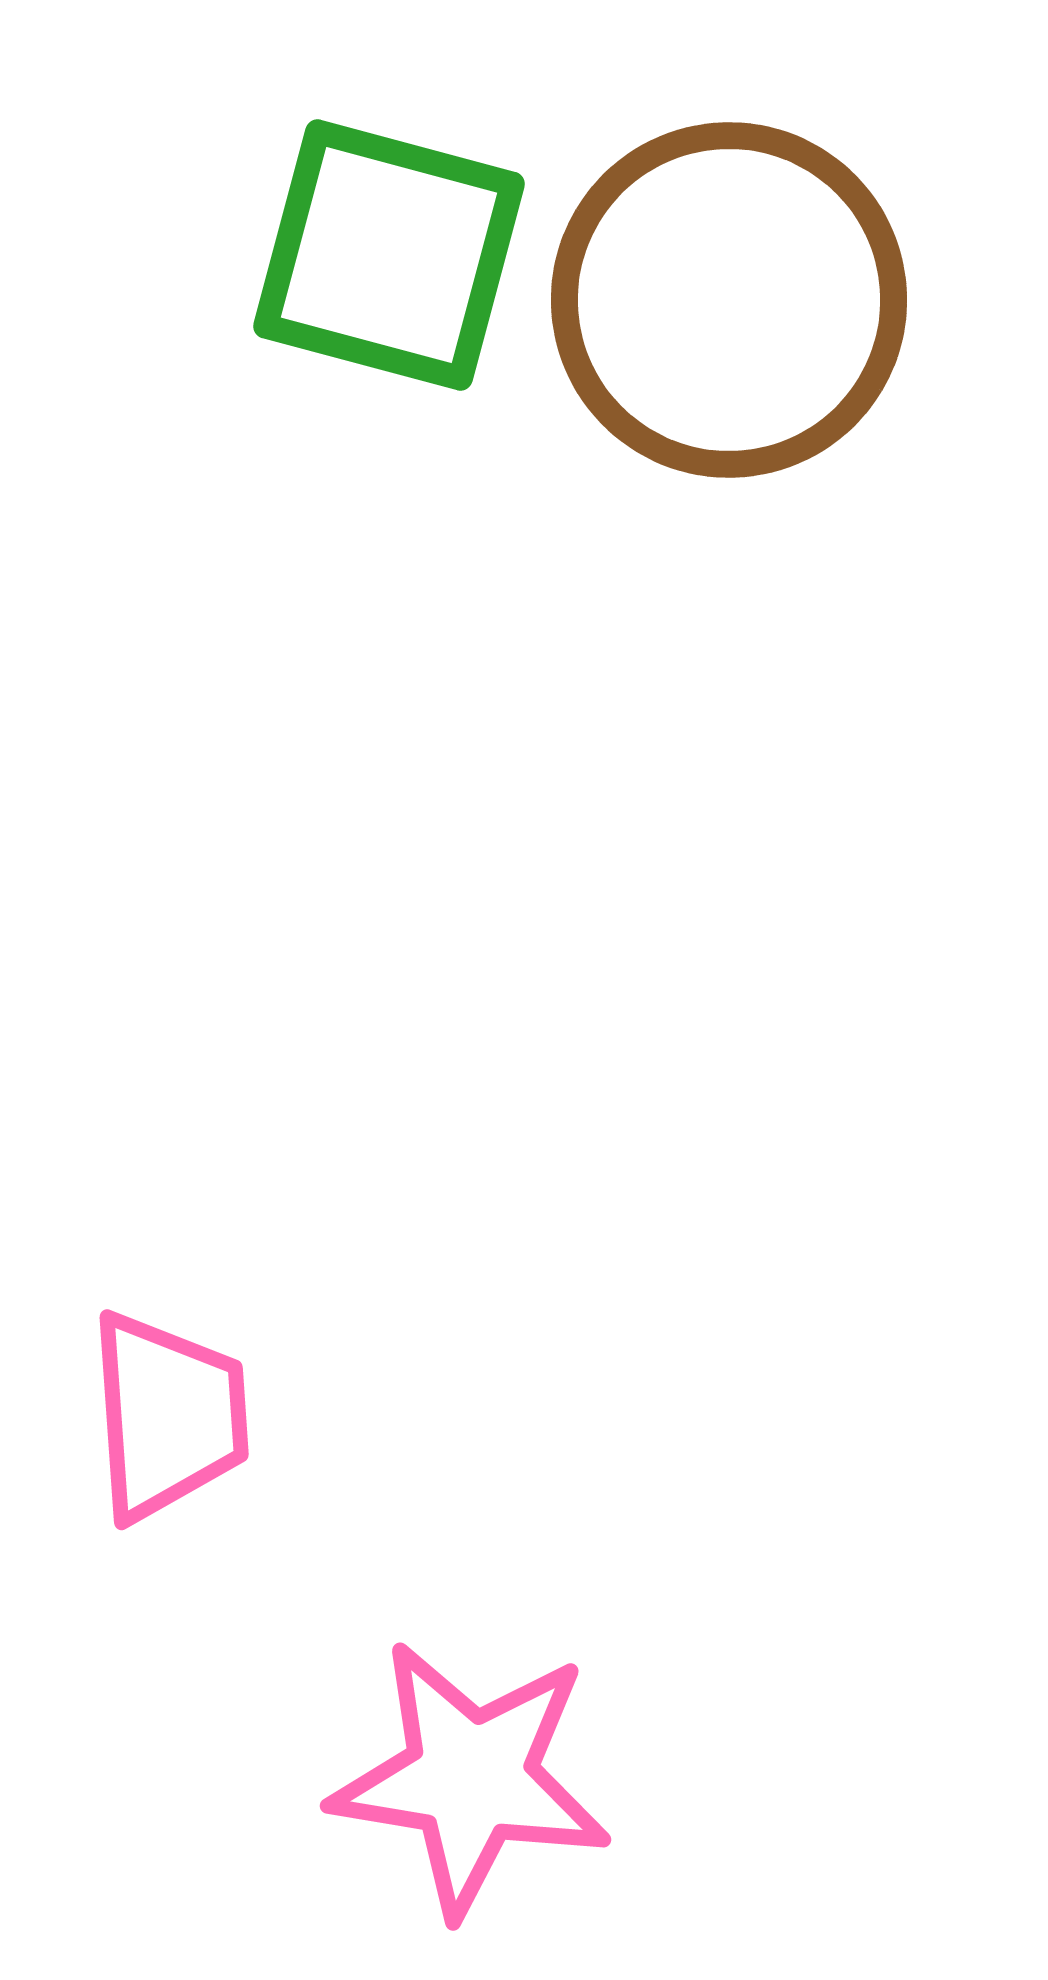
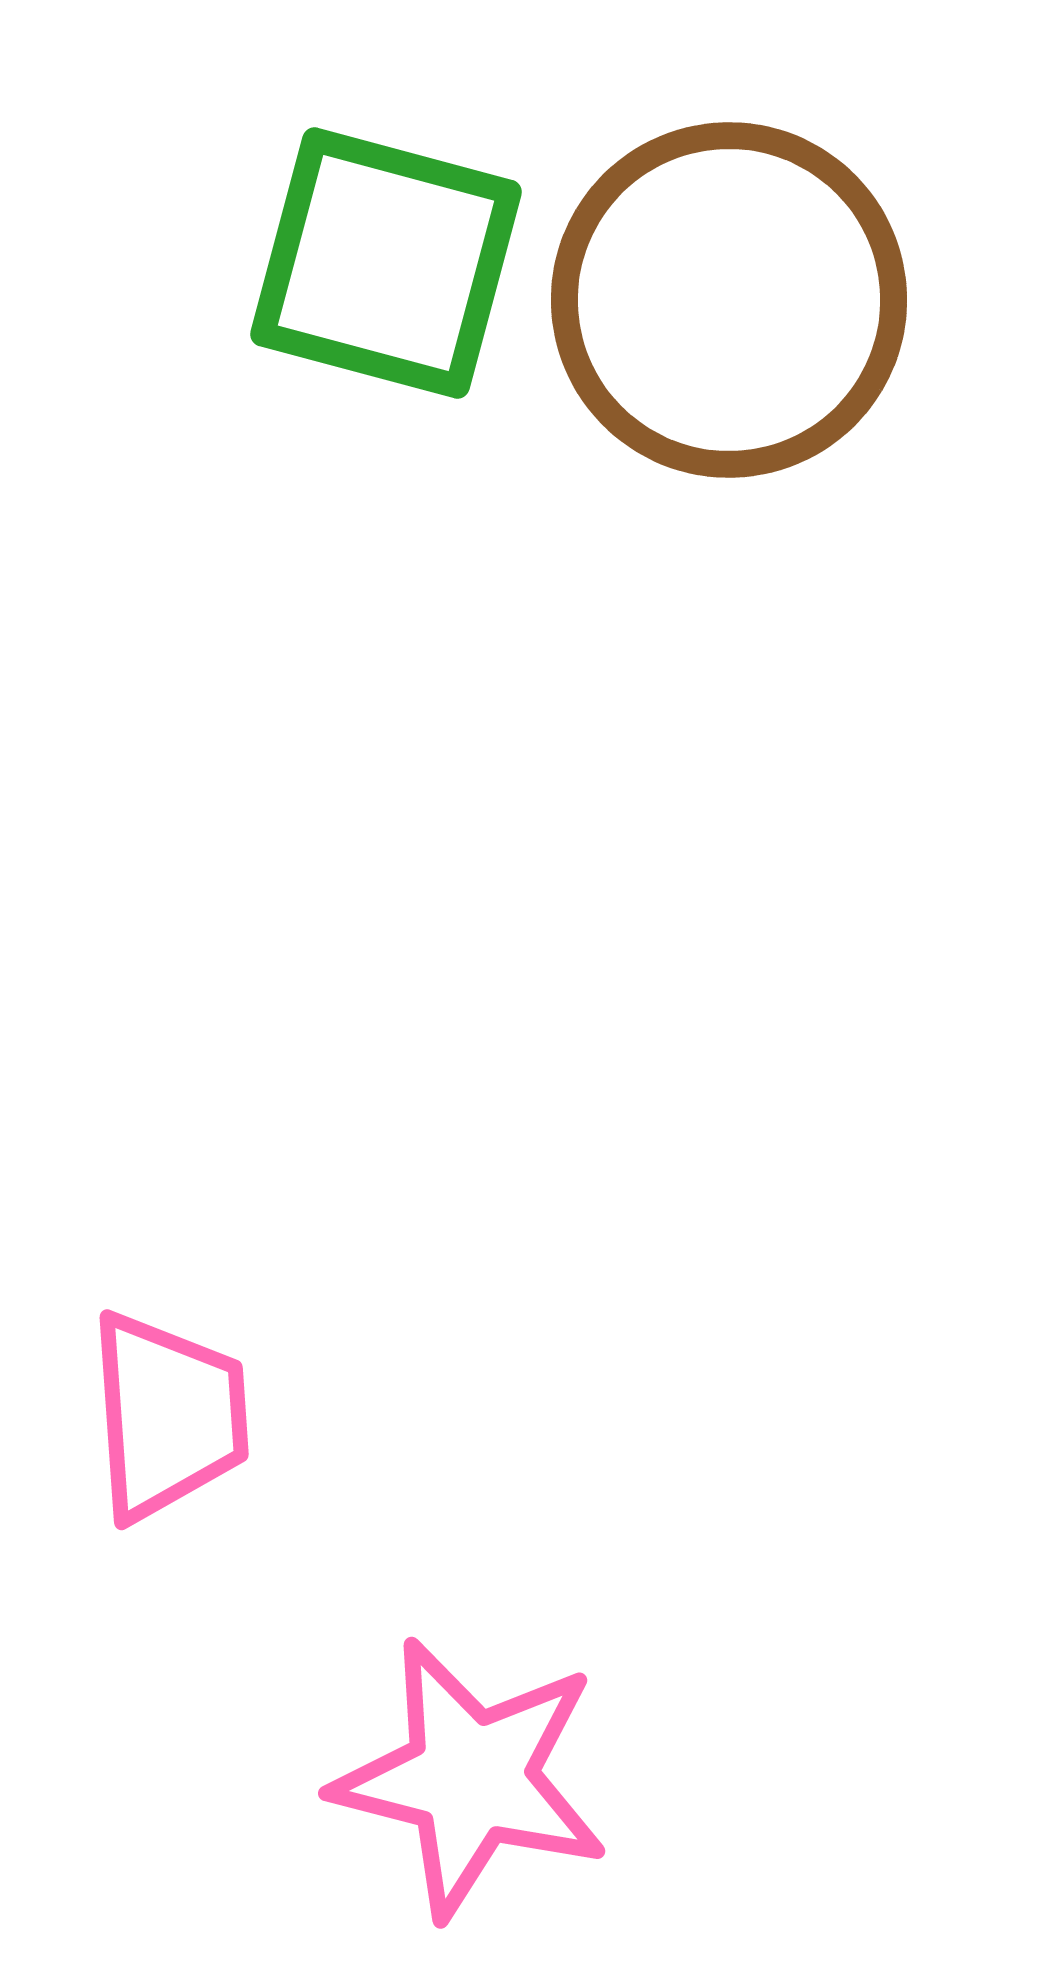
green square: moved 3 px left, 8 px down
pink star: rotated 5 degrees clockwise
